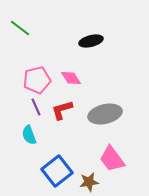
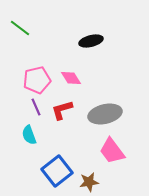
pink trapezoid: moved 8 px up
